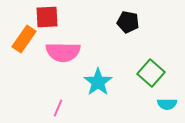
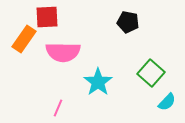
cyan semicircle: moved 2 px up; rotated 48 degrees counterclockwise
